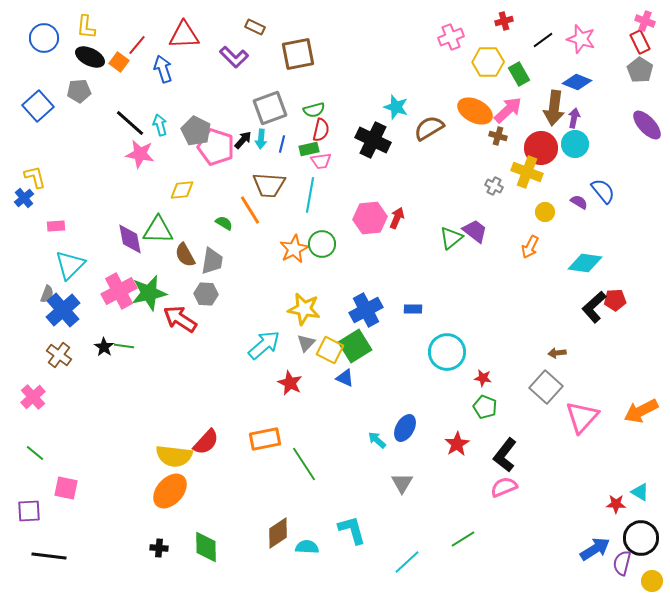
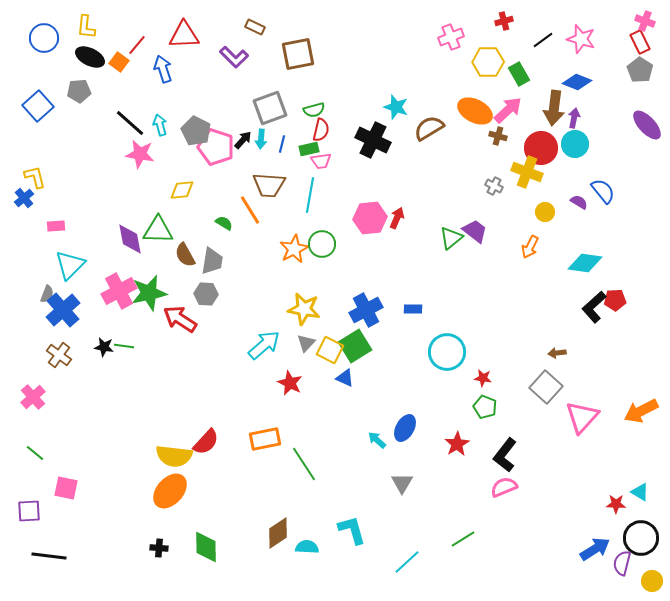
black star at (104, 347): rotated 24 degrees counterclockwise
